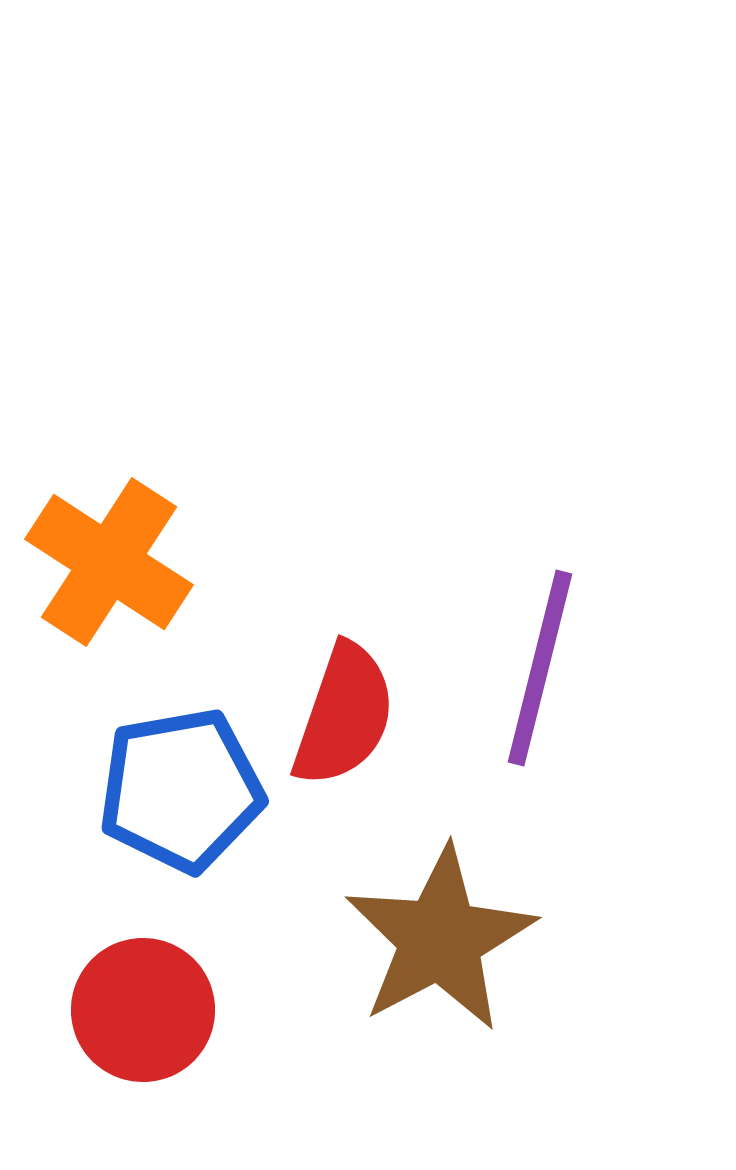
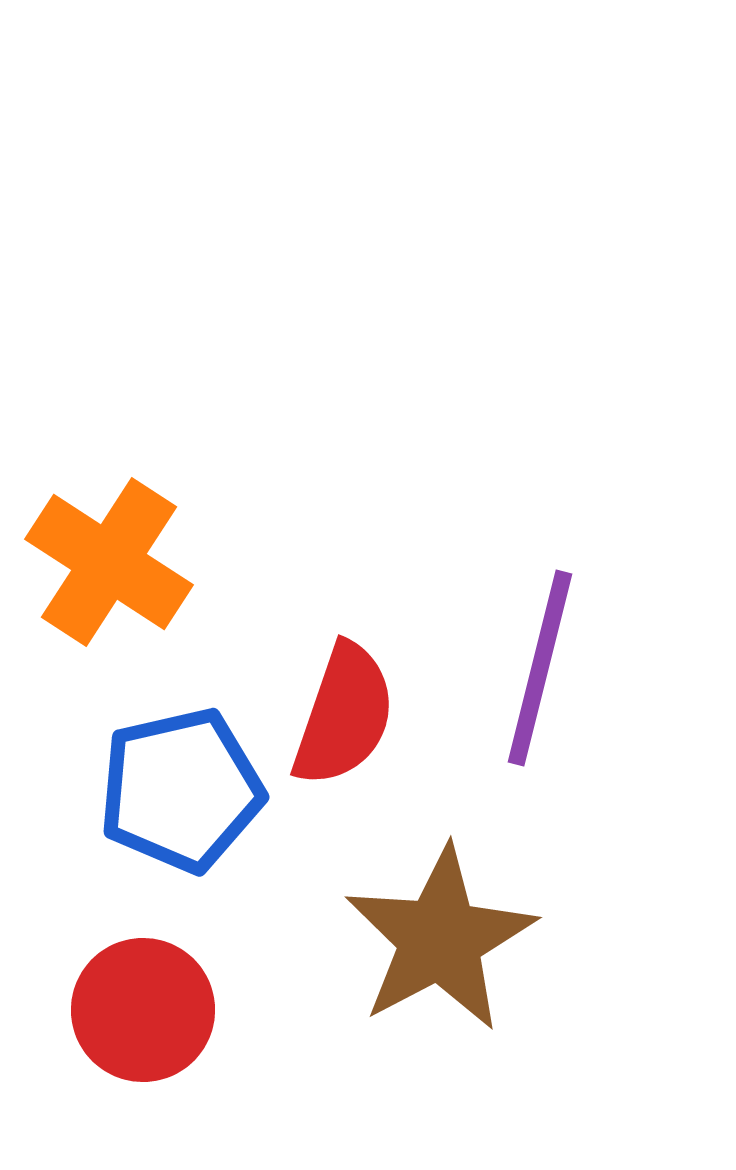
blue pentagon: rotated 3 degrees counterclockwise
